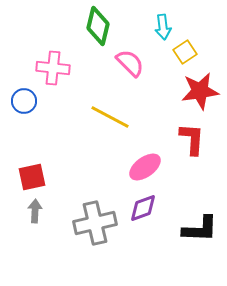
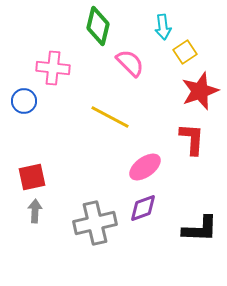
red star: rotated 12 degrees counterclockwise
